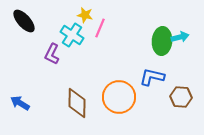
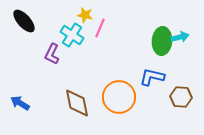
brown diamond: rotated 12 degrees counterclockwise
